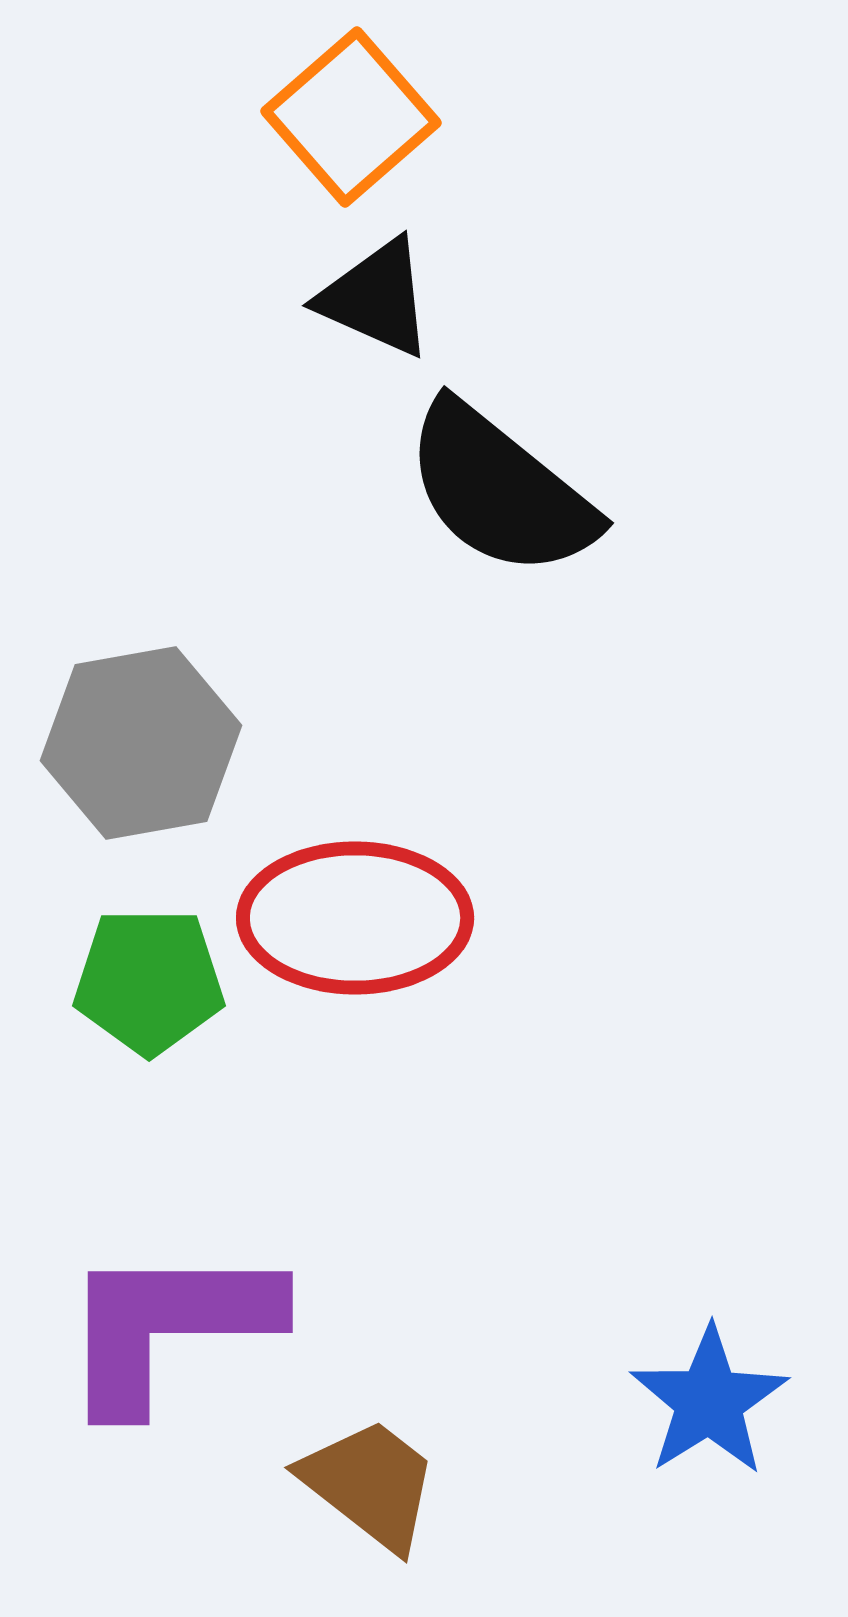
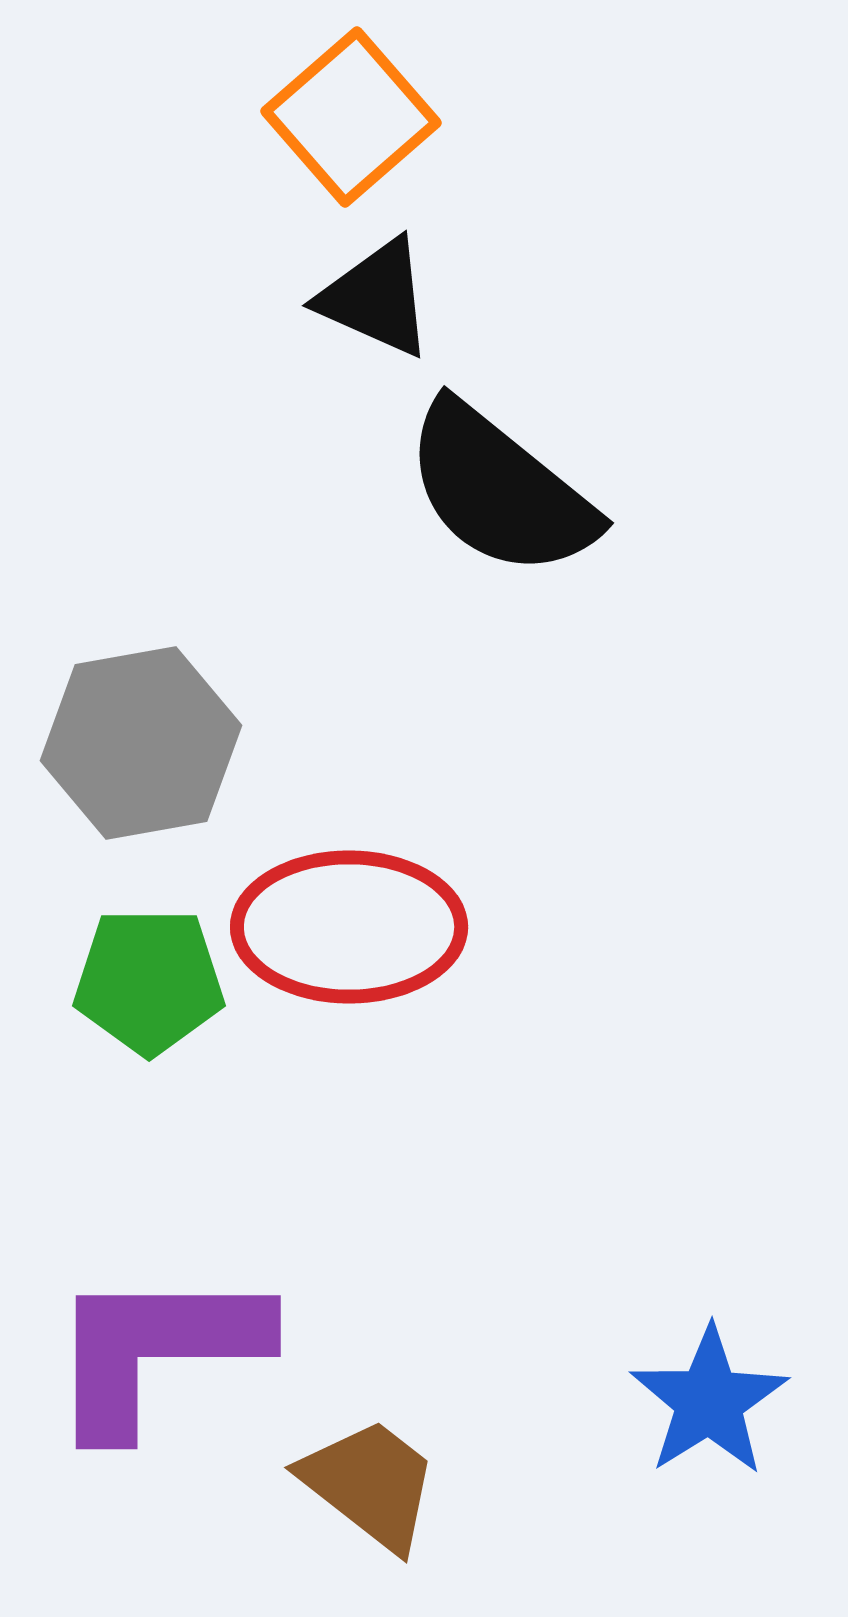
red ellipse: moved 6 px left, 9 px down
purple L-shape: moved 12 px left, 24 px down
